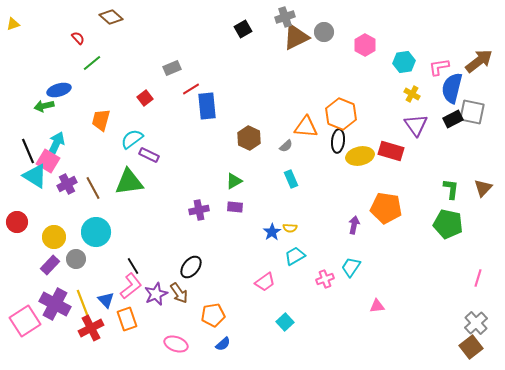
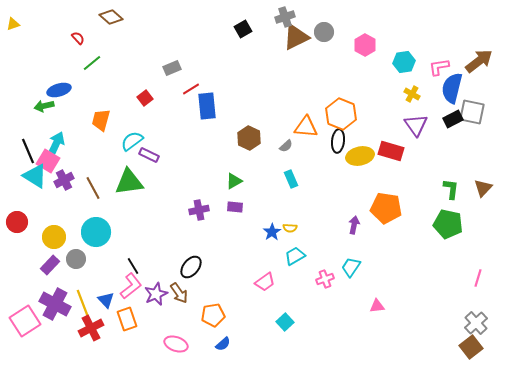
cyan semicircle at (132, 139): moved 2 px down
purple cross at (67, 184): moved 3 px left, 4 px up
